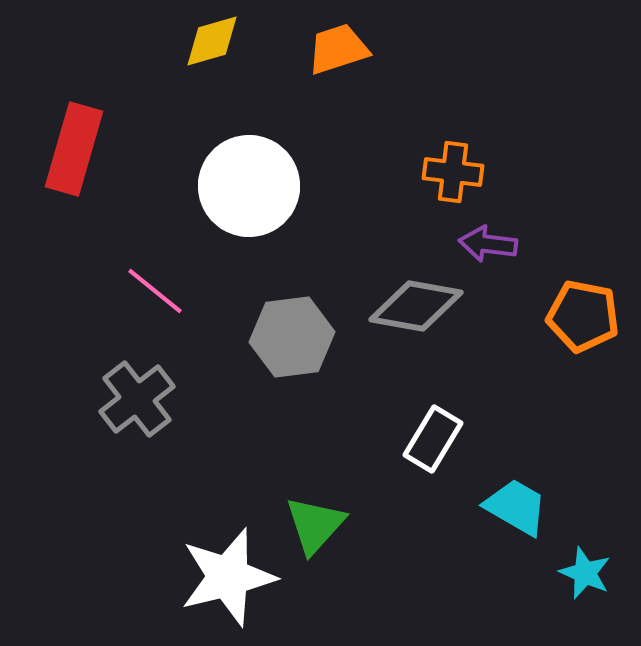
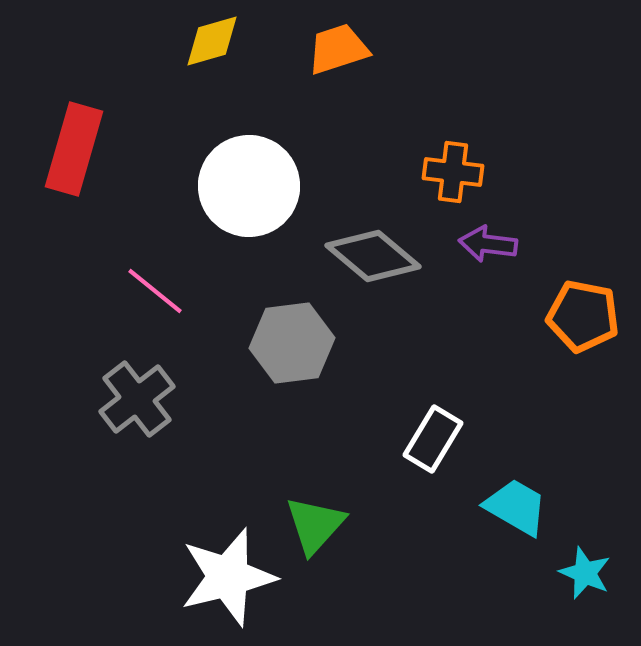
gray diamond: moved 43 px left, 50 px up; rotated 30 degrees clockwise
gray hexagon: moved 6 px down
